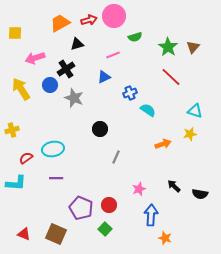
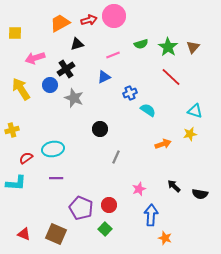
green semicircle: moved 6 px right, 7 px down
